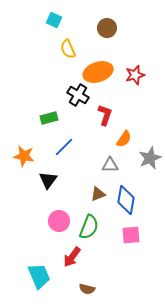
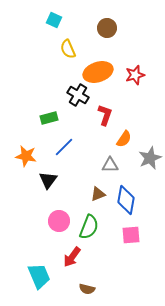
orange star: moved 2 px right
